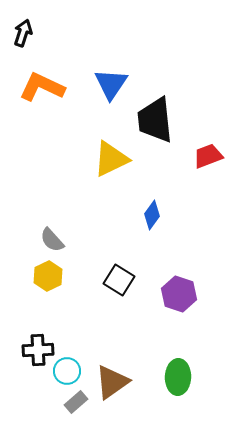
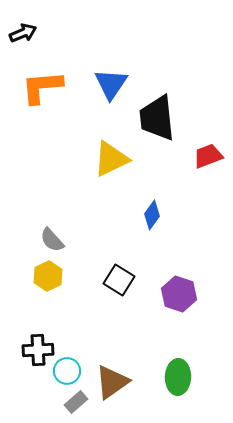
black arrow: rotated 48 degrees clockwise
orange L-shape: rotated 30 degrees counterclockwise
black trapezoid: moved 2 px right, 2 px up
